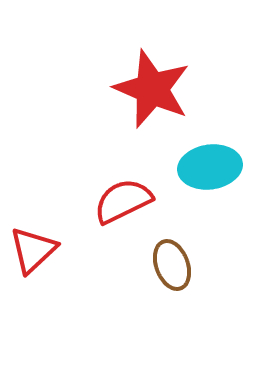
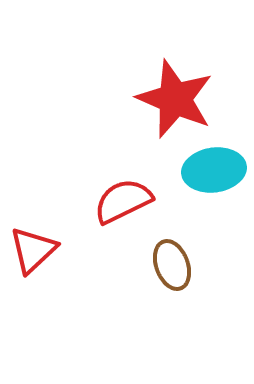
red star: moved 23 px right, 10 px down
cyan ellipse: moved 4 px right, 3 px down
